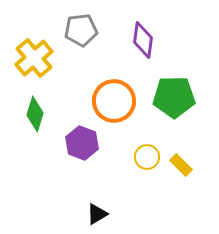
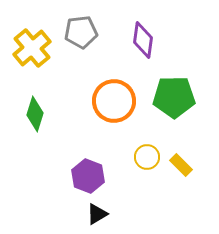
gray pentagon: moved 2 px down
yellow cross: moved 2 px left, 10 px up
purple hexagon: moved 6 px right, 33 px down
